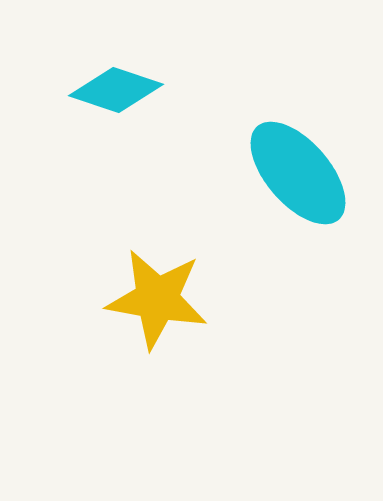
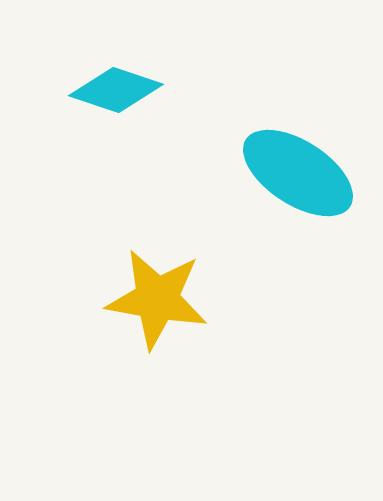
cyan ellipse: rotated 16 degrees counterclockwise
